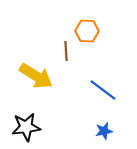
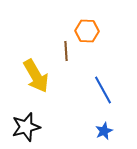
yellow arrow: rotated 28 degrees clockwise
blue line: rotated 24 degrees clockwise
black star: rotated 8 degrees counterclockwise
blue star: rotated 12 degrees counterclockwise
